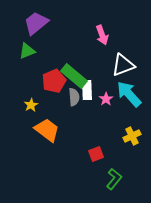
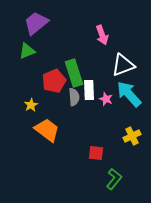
green rectangle: moved 3 px up; rotated 32 degrees clockwise
white rectangle: moved 2 px right
pink star: rotated 16 degrees counterclockwise
red square: moved 1 px up; rotated 28 degrees clockwise
